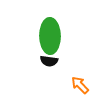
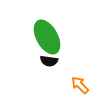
green ellipse: moved 3 px left, 1 px down; rotated 28 degrees counterclockwise
